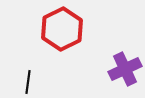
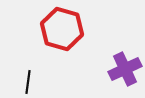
red hexagon: rotated 18 degrees counterclockwise
